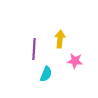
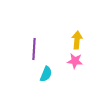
yellow arrow: moved 17 px right, 1 px down
